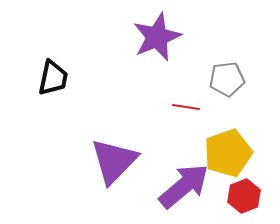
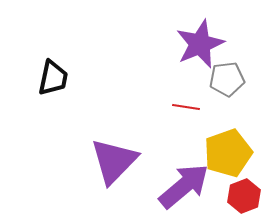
purple star: moved 43 px right, 7 px down
